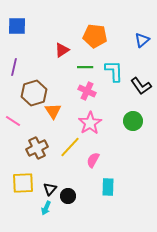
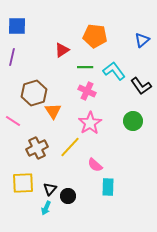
purple line: moved 2 px left, 10 px up
cyan L-shape: rotated 35 degrees counterclockwise
pink semicircle: moved 2 px right, 5 px down; rotated 77 degrees counterclockwise
